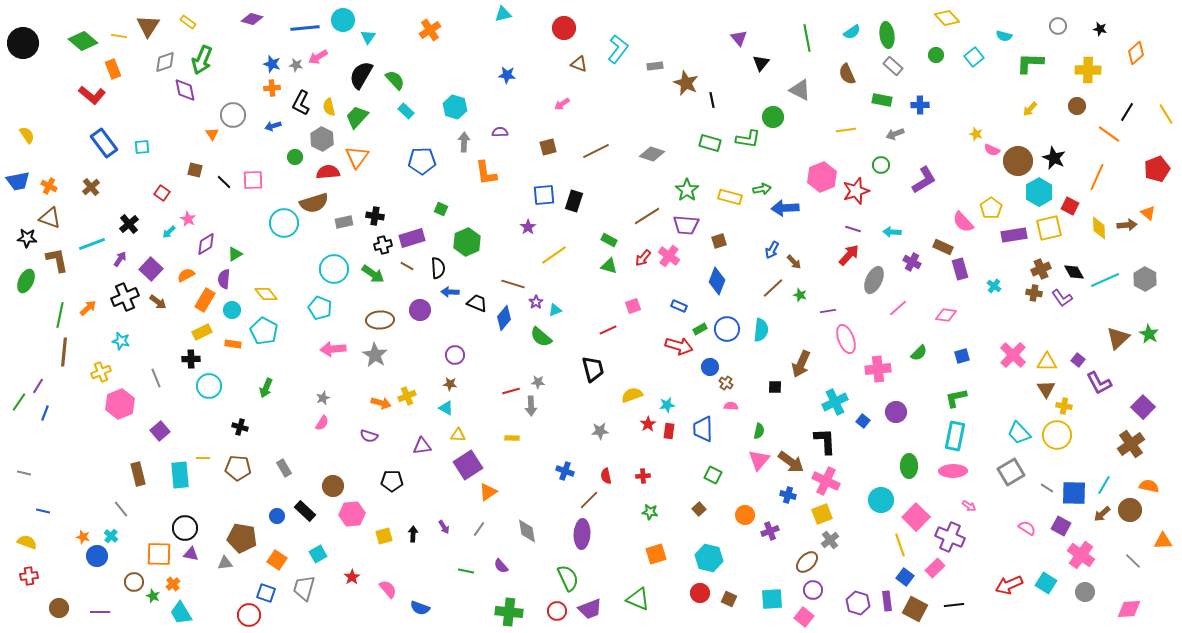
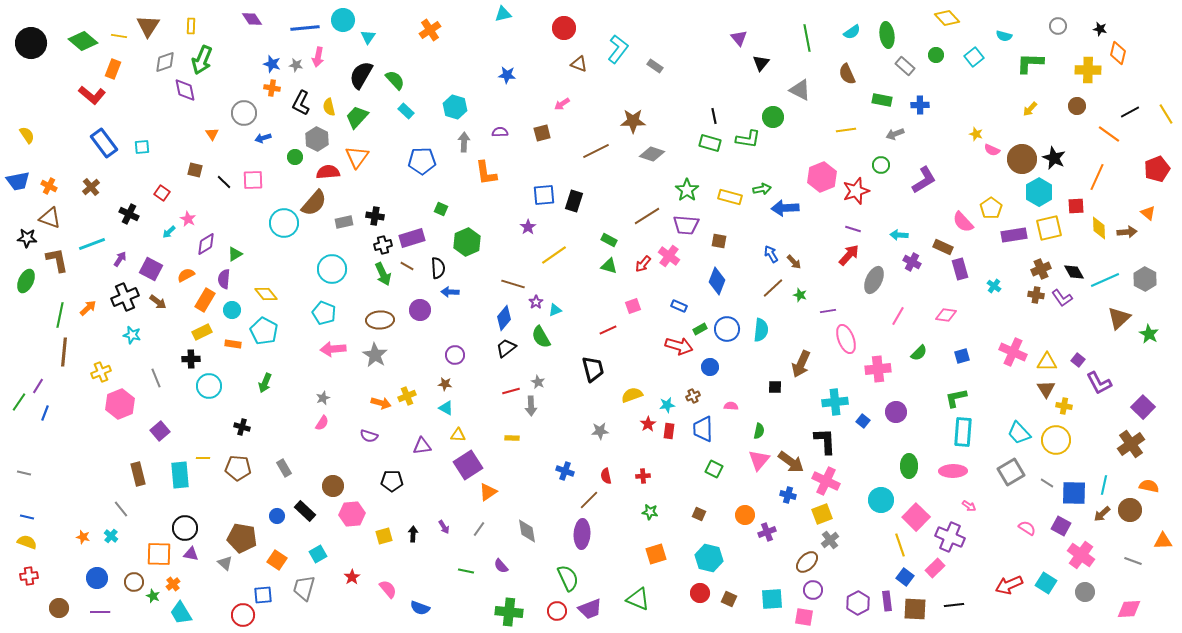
purple diamond at (252, 19): rotated 40 degrees clockwise
yellow rectangle at (188, 22): moved 3 px right, 4 px down; rotated 56 degrees clockwise
black circle at (23, 43): moved 8 px right
orange diamond at (1136, 53): moved 18 px left; rotated 35 degrees counterclockwise
pink arrow at (318, 57): rotated 48 degrees counterclockwise
gray rectangle at (655, 66): rotated 42 degrees clockwise
gray rectangle at (893, 66): moved 12 px right
orange rectangle at (113, 69): rotated 42 degrees clockwise
brown star at (686, 83): moved 53 px left, 38 px down; rotated 25 degrees counterclockwise
orange cross at (272, 88): rotated 14 degrees clockwise
black line at (712, 100): moved 2 px right, 16 px down
black line at (1127, 112): moved 3 px right; rotated 30 degrees clockwise
gray circle at (233, 115): moved 11 px right, 2 px up
blue arrow at (273, 126): moved 10 px left, 12 px down
gray hexagon at (322, 139): moved 5 px left
brown square at (548, 147): moved 6 px left, 14 px up
brown circle at (1018, 161): moved 4 px right, 2 px up
brown semicircle at (314, 203): rotated 32 degrees counterclockwise
red square at (1070, 206): moved 6 px right; rotated 30 degrees counterclockwise
black cross at (129, 224): moved 10 px up; rotated 24 degrees counterclockwise
brown arrow at (1127, 225): moved 7 px down
cyan arrow at (892, 232): moved 7 px right, 3 px down
brown square at (719, 241): rotated 28 degrees clockwise
blue arrow at (772, 250): moved 1 px left, 4 px down; rotated 120 degrees clockwise
red arrow at (643, 258): moved 6 px down
purple square at (151, 269): rotated 15 degrees counterclockwise
cyan circle at (334, 269): moved 2 px left
green arrow at (373, 274): moved 10 px right; rotated 30 degrees clockwise
brown cross at (1034, 293): moved 2 px right, 2 px down
black trapezoid at (477, 303): moved 29 px right, 45 px down; rotated 60 degrees counterclockwise
cyan pentagon at (320, 308): moved 4 px right, 5 px down
pink line at (898, 308): moved 8 px down; rotated 18 degrees counterclockwise
green semicircle at (541, 337): rotated 20 degrees clockwise
brown triangle at (1118, 338): moved 1 px right, 20 px up
cyan star at (121, 341): moved 11 px right, 6 px up
pink cross at (1013, 355): moved 3 px up; rotated 20 degrees counterclockwise
gray star at (538, 382): rotated 24 degrees clockwise
brown cross at (726, 383): moved 33 px left, 13 px down; rotated 32 degrees clockwise
brown star at (450, 384): moved 5 px left
green arrow at (266, 388): moved 1 px left, 5 px up
cyan cross at (835, 402): rotated 20 degrees clockwise
black cross at (240, 427): moved 2 px right
yellow circle at (1057, 435): moved 1 px left, 5 px down
cyan rectangle at (955, 436): moved 8 px right, 4 px up; rotated 8 degrees counterclockwise
green square at (713, 475): moved 1 px right, 6 px up
cyan line at (1104, 485): rotated 18 degrees counterclockwise
gray line at (1047, 488): moved 5 px up
brown square at (699, 509): moved 5 px down; rotated 24 degrees counterclockwise
blue line at (43, 511): moved 16 px left, 6 px down
purple cross at (770, 531): moved 3 px left, 1 px down
blue circle at (97, 556): moved 22 px down
gray line at (1133, 561): rotated 24 degrees counterclockwise
gray triangle at (225, 563): rotated 49 degrees clockwise
blue square at (266, 593): moved 3 px left, 2 px down; rotated 24 degrees counterclockwise
purple hexagon at (858, 603): rotated 15 degrees clockwise
brown square at (915, 609): rotated 25 degrees counterclockwise
red circle at (249, 615): moved 6 px left
pink square at (804, 617): rotated 30 degrees counterclockwise
